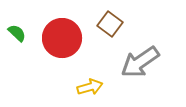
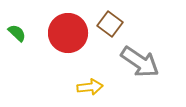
red circle: moved 6 px right, 5 px up
gray arrow: rotated 111 degrees counterclockwise
yellow arrow: rotated 10 degrees clockwise
